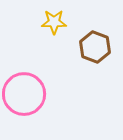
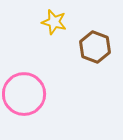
yellow star: rotated 15 degrees clockwise
